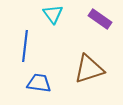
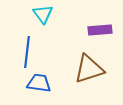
cyan triangle: moved 10 px left
purple rectangle: moved 11 px down; rotated 40 degrees counterclockwise
blue line: moved 2 px right, 6 px down
